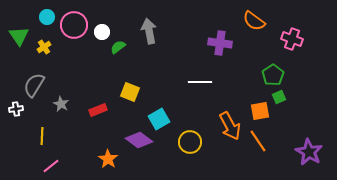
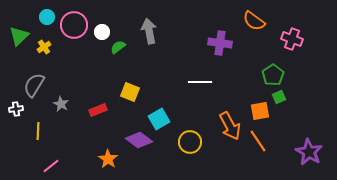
green triangle: rotated 20 degrees clockwise
yellow line: moved 4 px left, 5 px up
